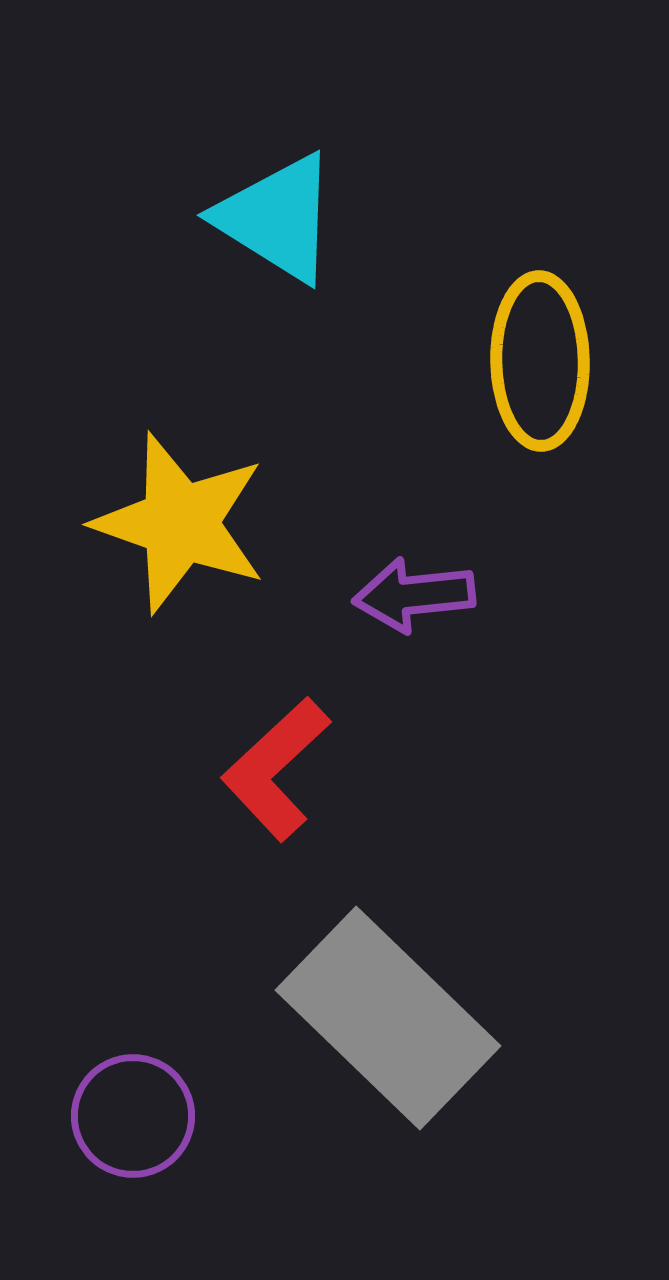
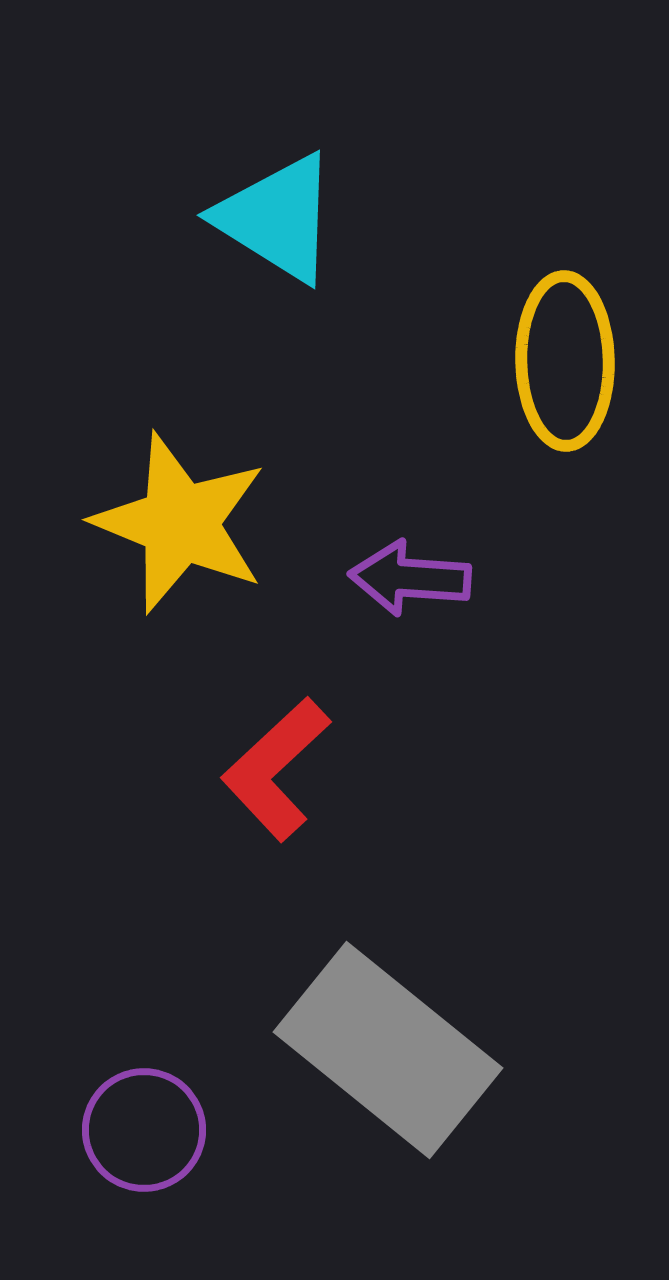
yellow ellipse: moved 25 px right
yellow star: rotated 3 degrees clockwise
purple arrow: moved 4 px left, 17 px up; rotated 10 degrees clockwise
gray rectangle: moved 32 px down; rotated 5 degrees counterclockwise
purple circle: moved 11 px right, 14 px down
